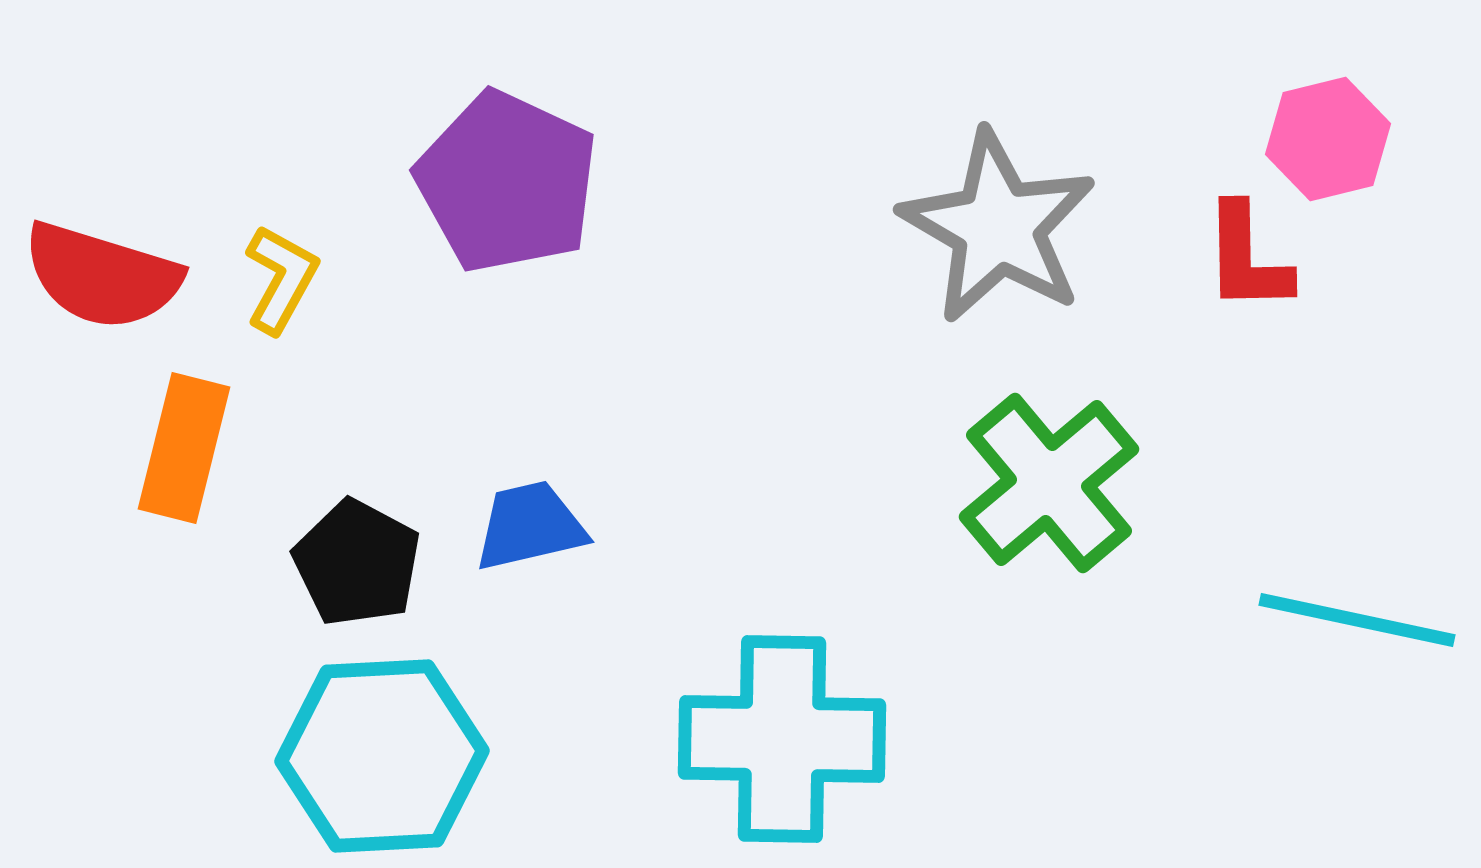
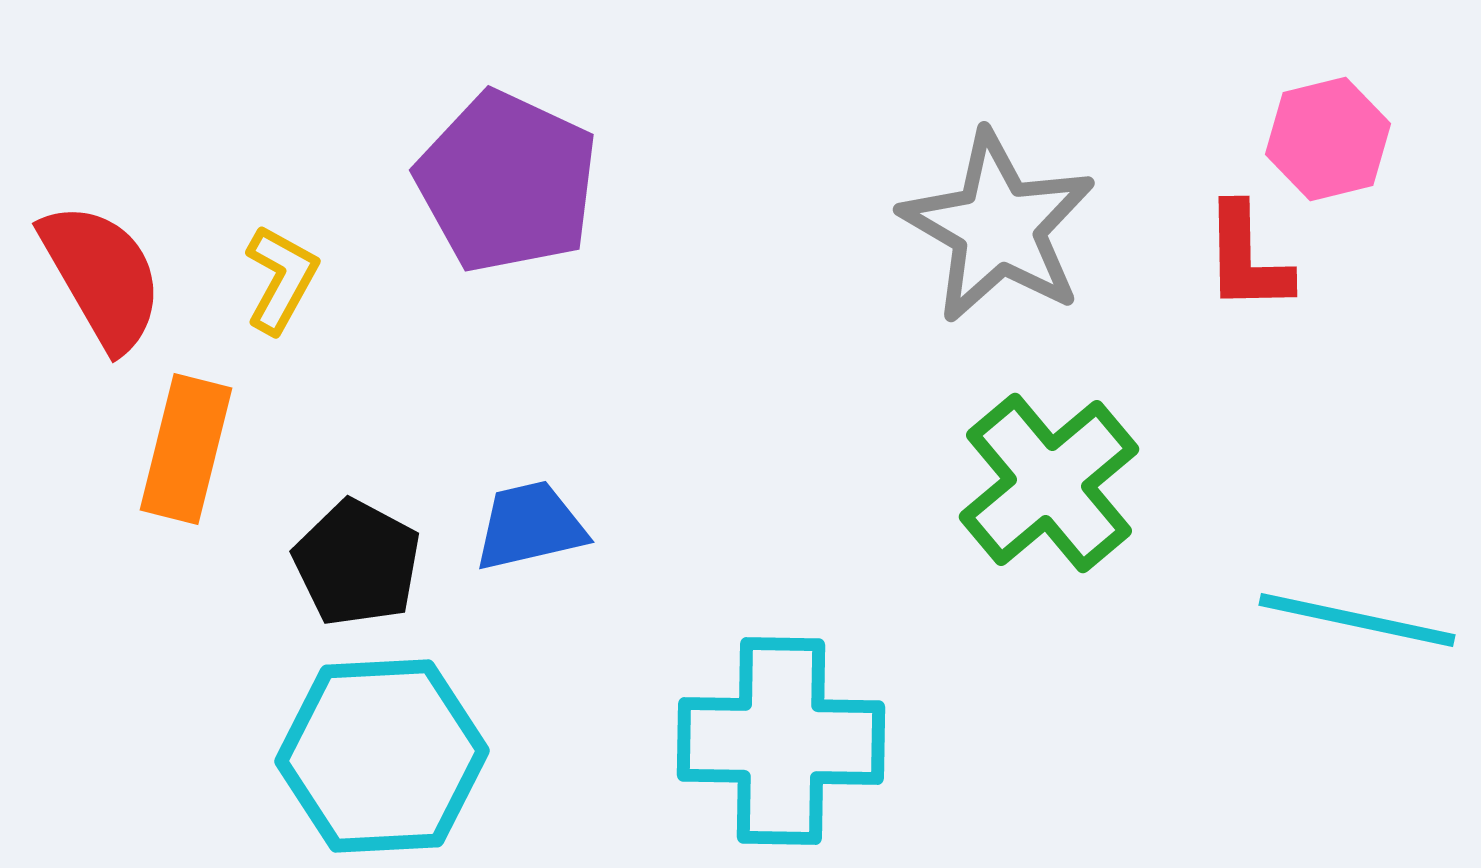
red semicircle: rotated 137 degrees counterclockwise
orange rectangle: moved 2 px right, 1 px down
cyan cross: moved 1 px left, 2 px down
